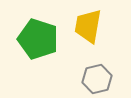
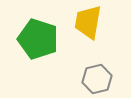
yellow trapezoid: moved 4 px up
